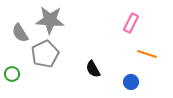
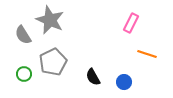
gray star: rotated 20 degrees clockwise
gray semicircle: moved 3 px right, 2 px down
gray pentagon: moved 8 px right, 8 px down
black semicircle: moved 8 px down
green circle: moved 12 px right
blue circle: moved 7 px left
